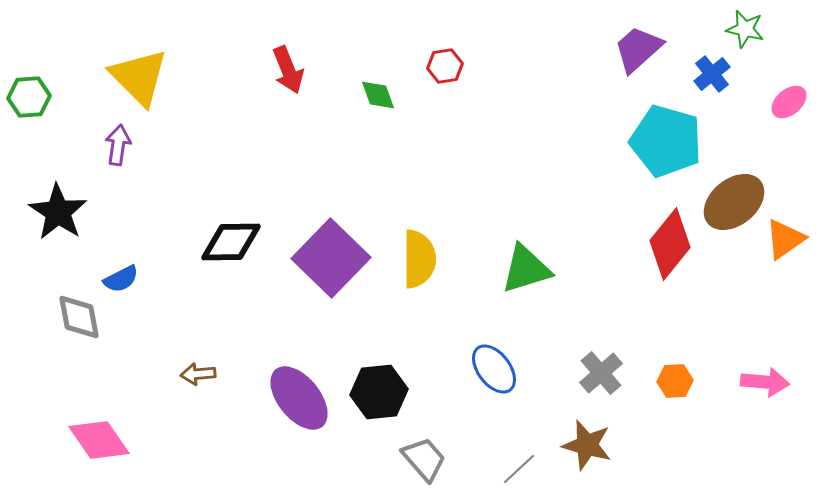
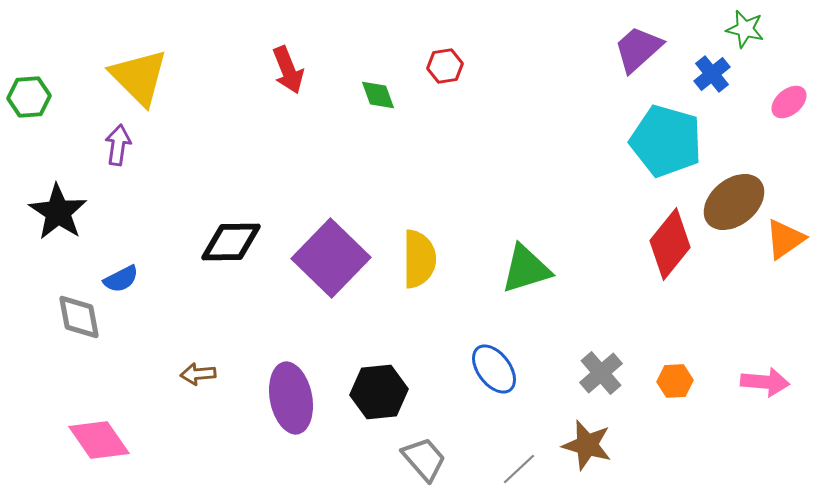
purple ellipse: moved 8 px left; rotated 28 degrees clockwise
